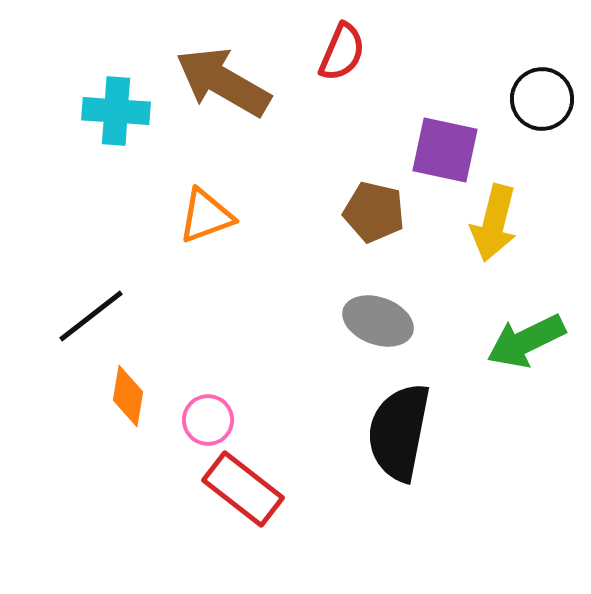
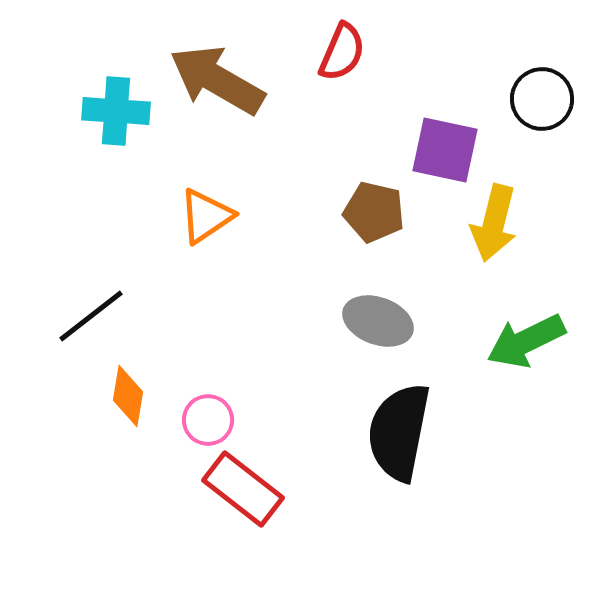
brown arrow: moved 6 px left, 2 px up
orange triangle: rotated 14 degrees counterclockwise
